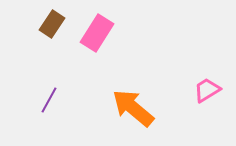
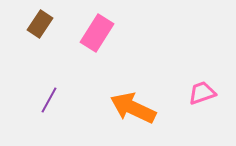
brown rectangle: moved 12 px left
pink trapezoid: moved 5 px left, 3 px down; rotated 12 degrees clockwise
orange arrow: rotated 15 degrees counterclockwise
